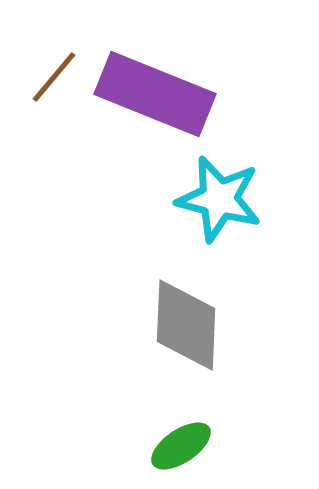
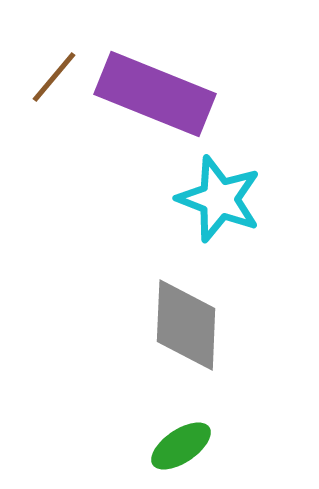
cyan star: rotated 6 degrees clockwise
